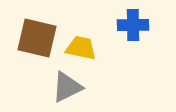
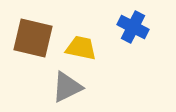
blue cross: moved 2 px down; rotated 28 degrees clockwise
brown square: moved 4 px left
